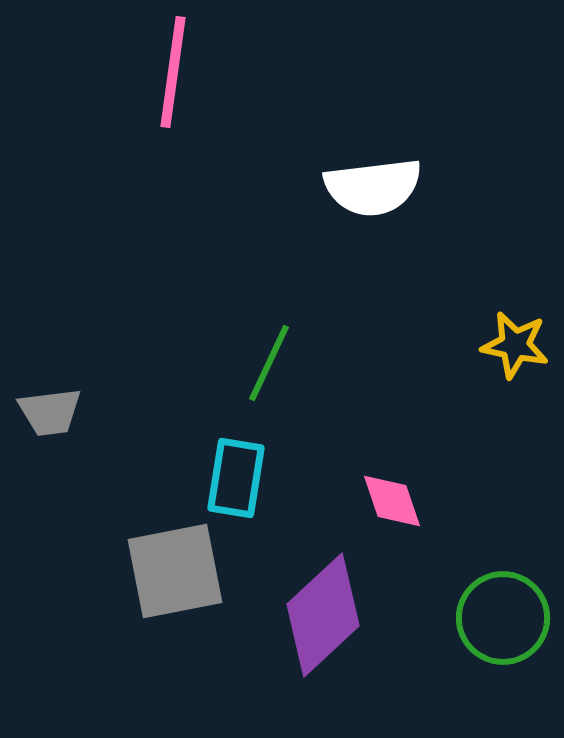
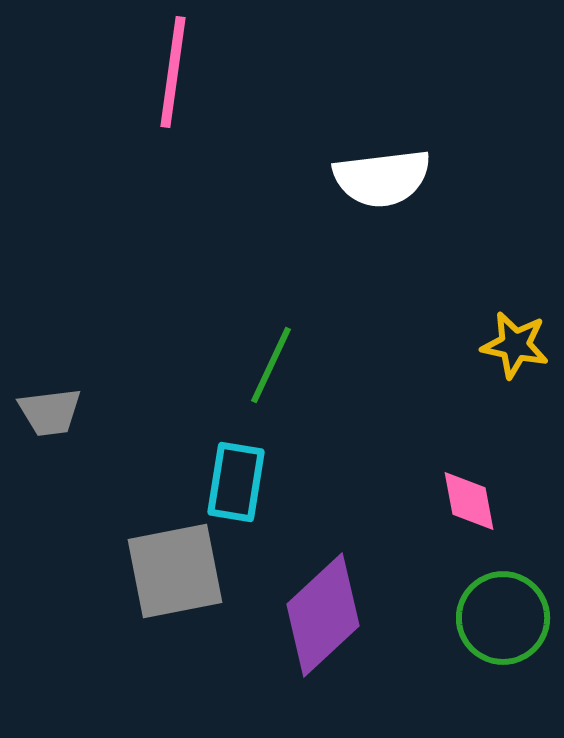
white semicircle: moved 9 px right, 9 px up
green line: moved 2 px right, 2 px down
cyan rectangle: moved 4 px down
pink diamond: moved 77 px right; rotated 8 degrees clockwise
